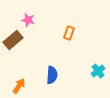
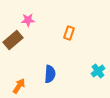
pink star: rotated 16 degrees counterclockwise
blue semicircle: moved 2 px left, 1 px up
